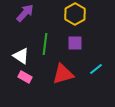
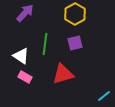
purple square: rotated 14 degrees counterclockwise
cyan line: moved 8 px right, 27 px down
